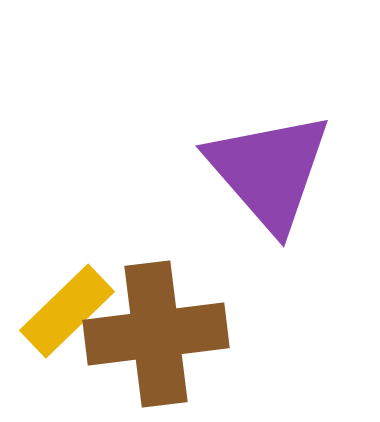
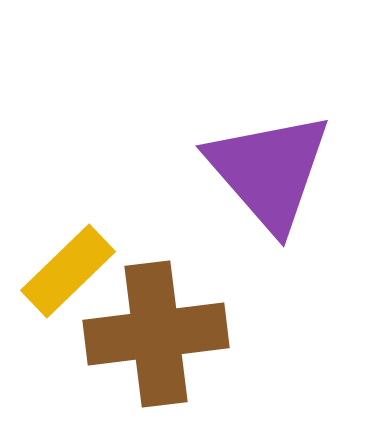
yellow rectangle: moved 1 px right, 40 px up
